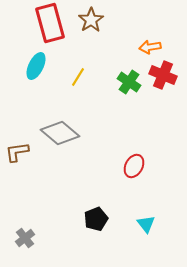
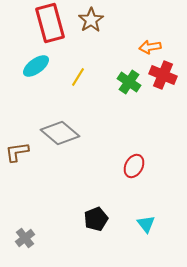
cyan ellipse: rotated 28 degrees clockwise
